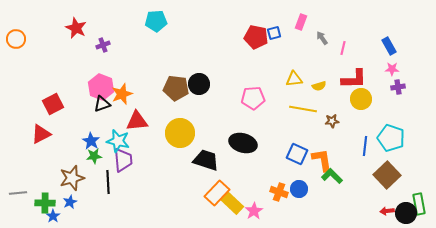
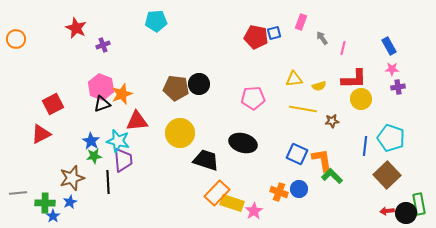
yellow rectangle at (232, 203): rotated 25 degrees counterclockwise
